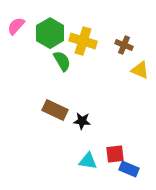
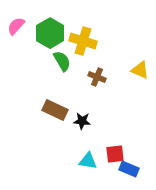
brown cross: moved 27 px left, 32 px down
